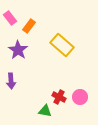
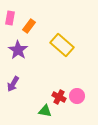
pink rectangle: rotated 48 degrees clockwise
purple arrow: moved 2 px right, 3 px down; rotated 35 degrees clockwise
pink circle: moved 3 px left, 1 px up
